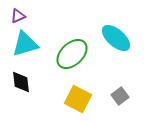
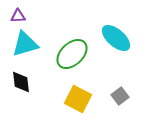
purple triangle: rotated 21 degrees clockwise
